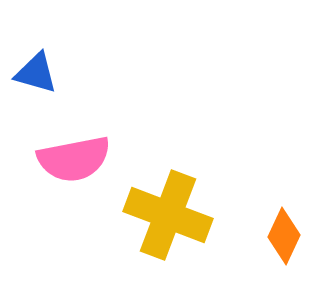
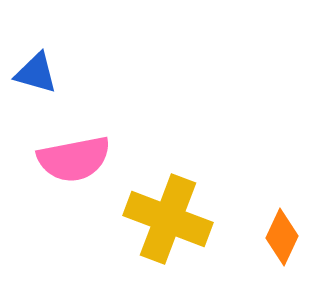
yellow cross: moved 4 px down
orange diamond: moved 2 px left, 1 px down
